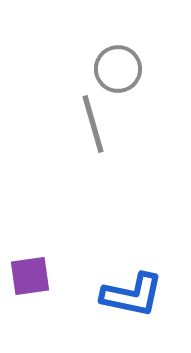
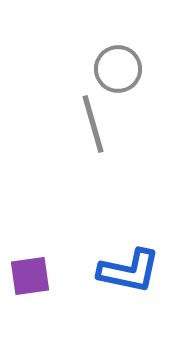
blue L-shape: moved 3 px left, 24 px up
